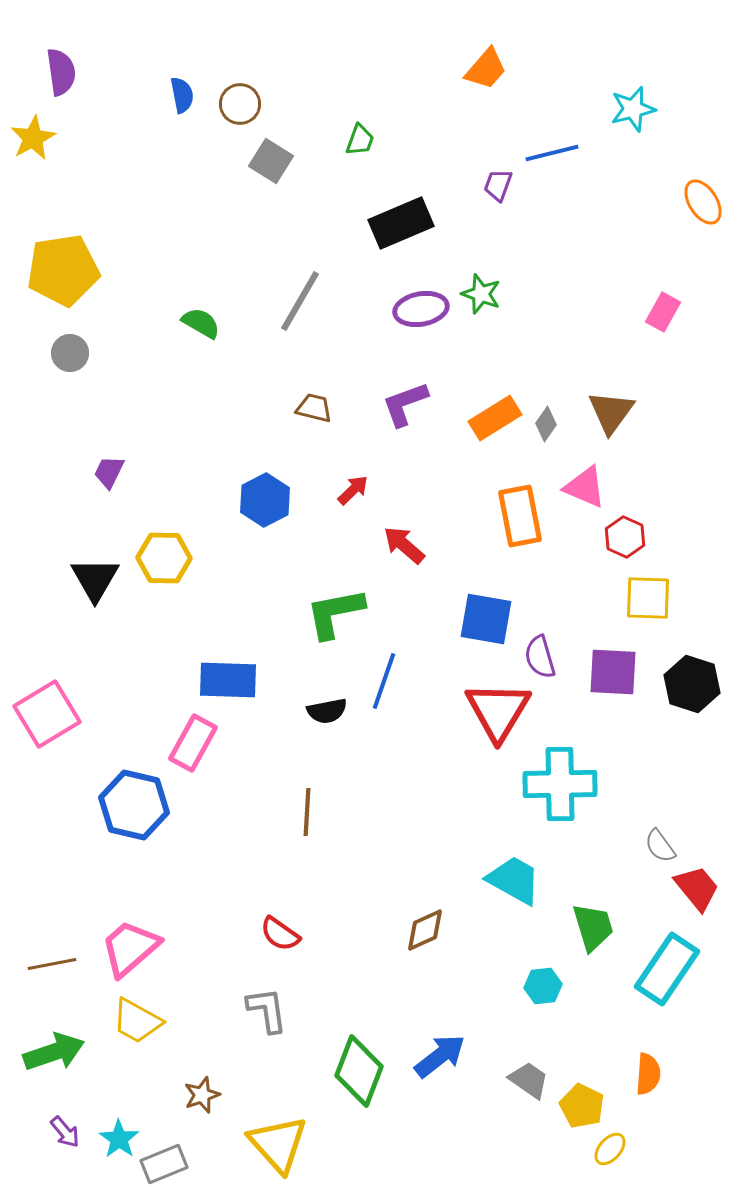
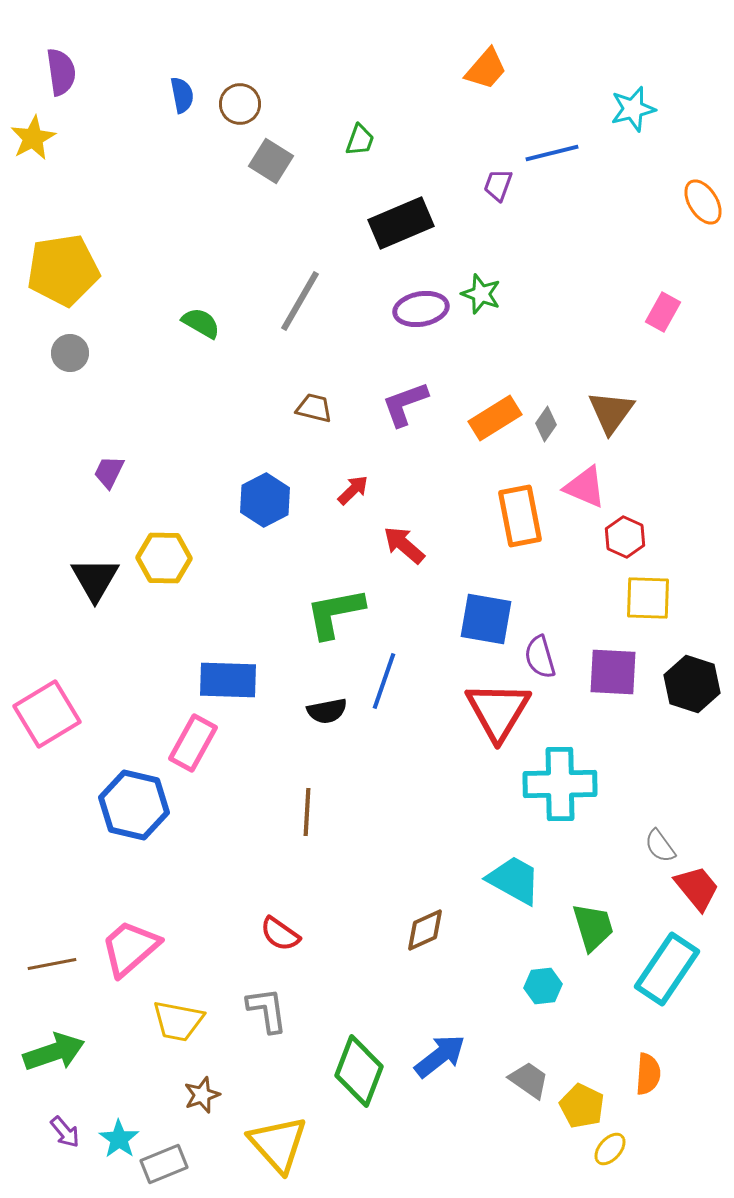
yellow trapezoid at (137, 1021): moved 41 px right; rotated 18 degrees counterclockwise
